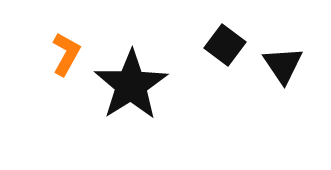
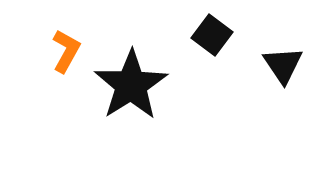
black square: moved 13 px left, 10 px up
orange L-shape: moved 3 px up
